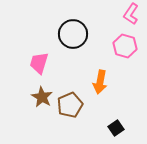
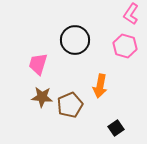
black circle: moved 2 px right, 6 px down
pink trapezoid: moved 1 px left, 1 px down
orange arrow: moved 4 px down
brown star: rotated 25 degrees counterclockwise
